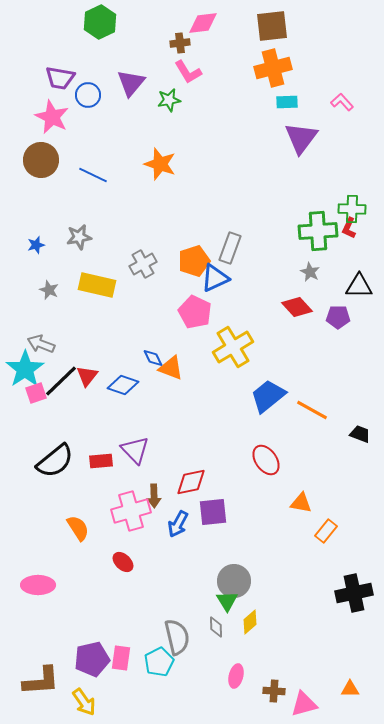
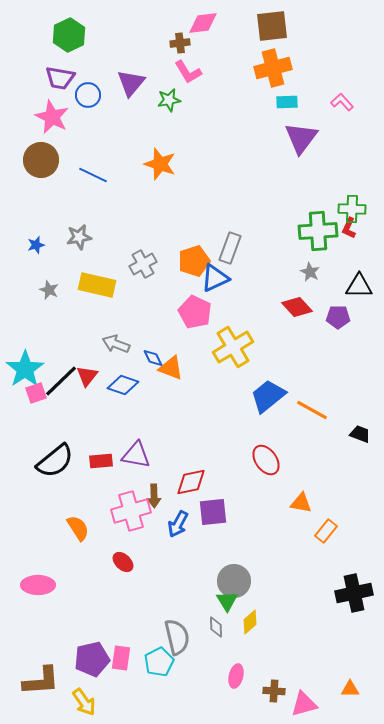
green hexagon at (100, 22): moved 31 px left, 13 px down
gray arrow at (41, 344): moved 75 px right
purple triangle at (135, 450): moved 1 px right, 5 px down; rotated 36 degrees counterclockwise
